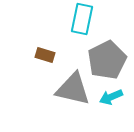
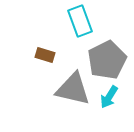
cyan rectangle: moved 2 px left, 2 px down; rotated 32 degrees counterclockwise
cyan arrow: moved 2 px left; rotated 35 degrees counterclockwise
